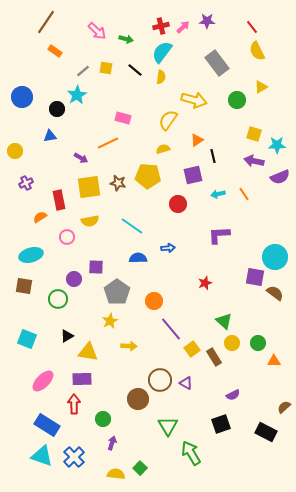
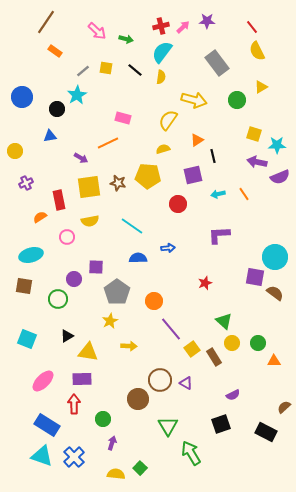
purple arrow at (254, 161): moved 3 px right, 1 px down
